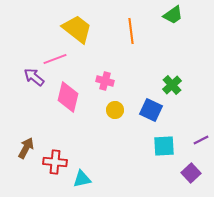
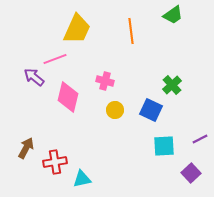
yellow trapezoid: rotated 76 degrees clockwise
purple line: moved 1 px left, 1 px up
red cross: rotated 15 degrees counterclockwise
